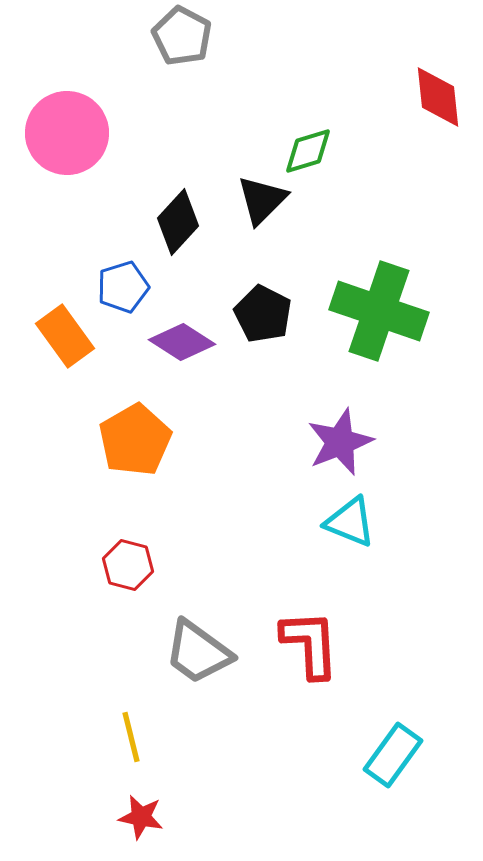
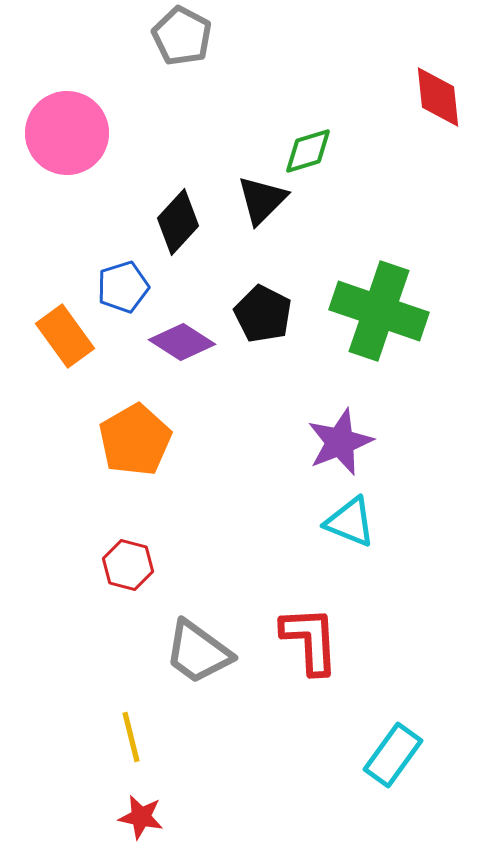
red L-shape: moved 4 px up
